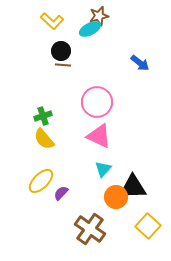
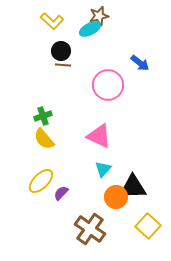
pink circle: moved 11 px right, 17 px up
